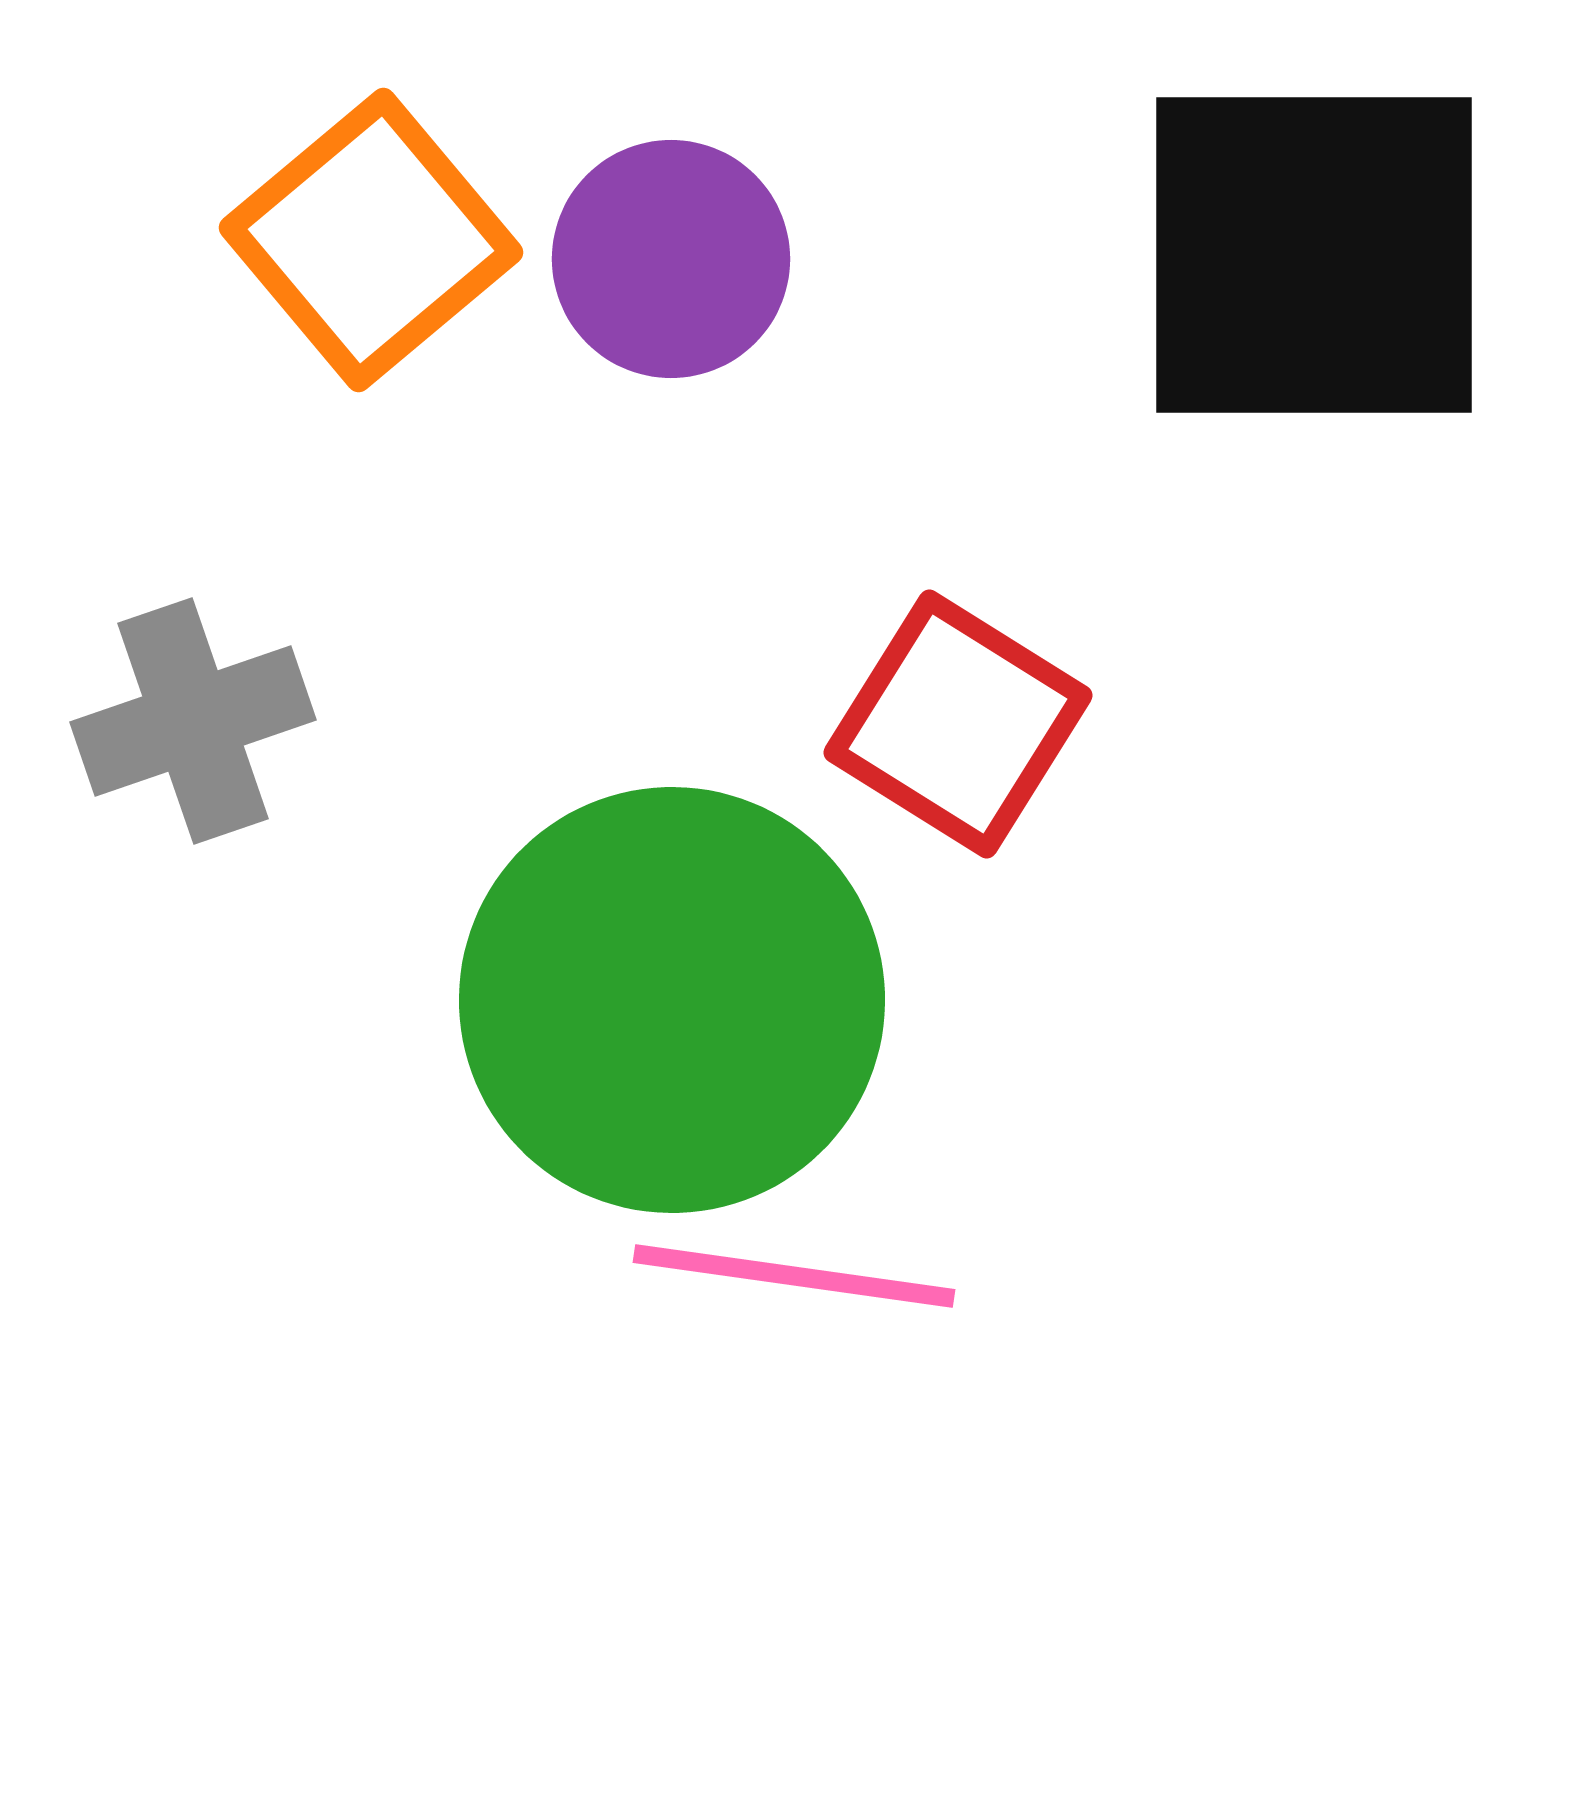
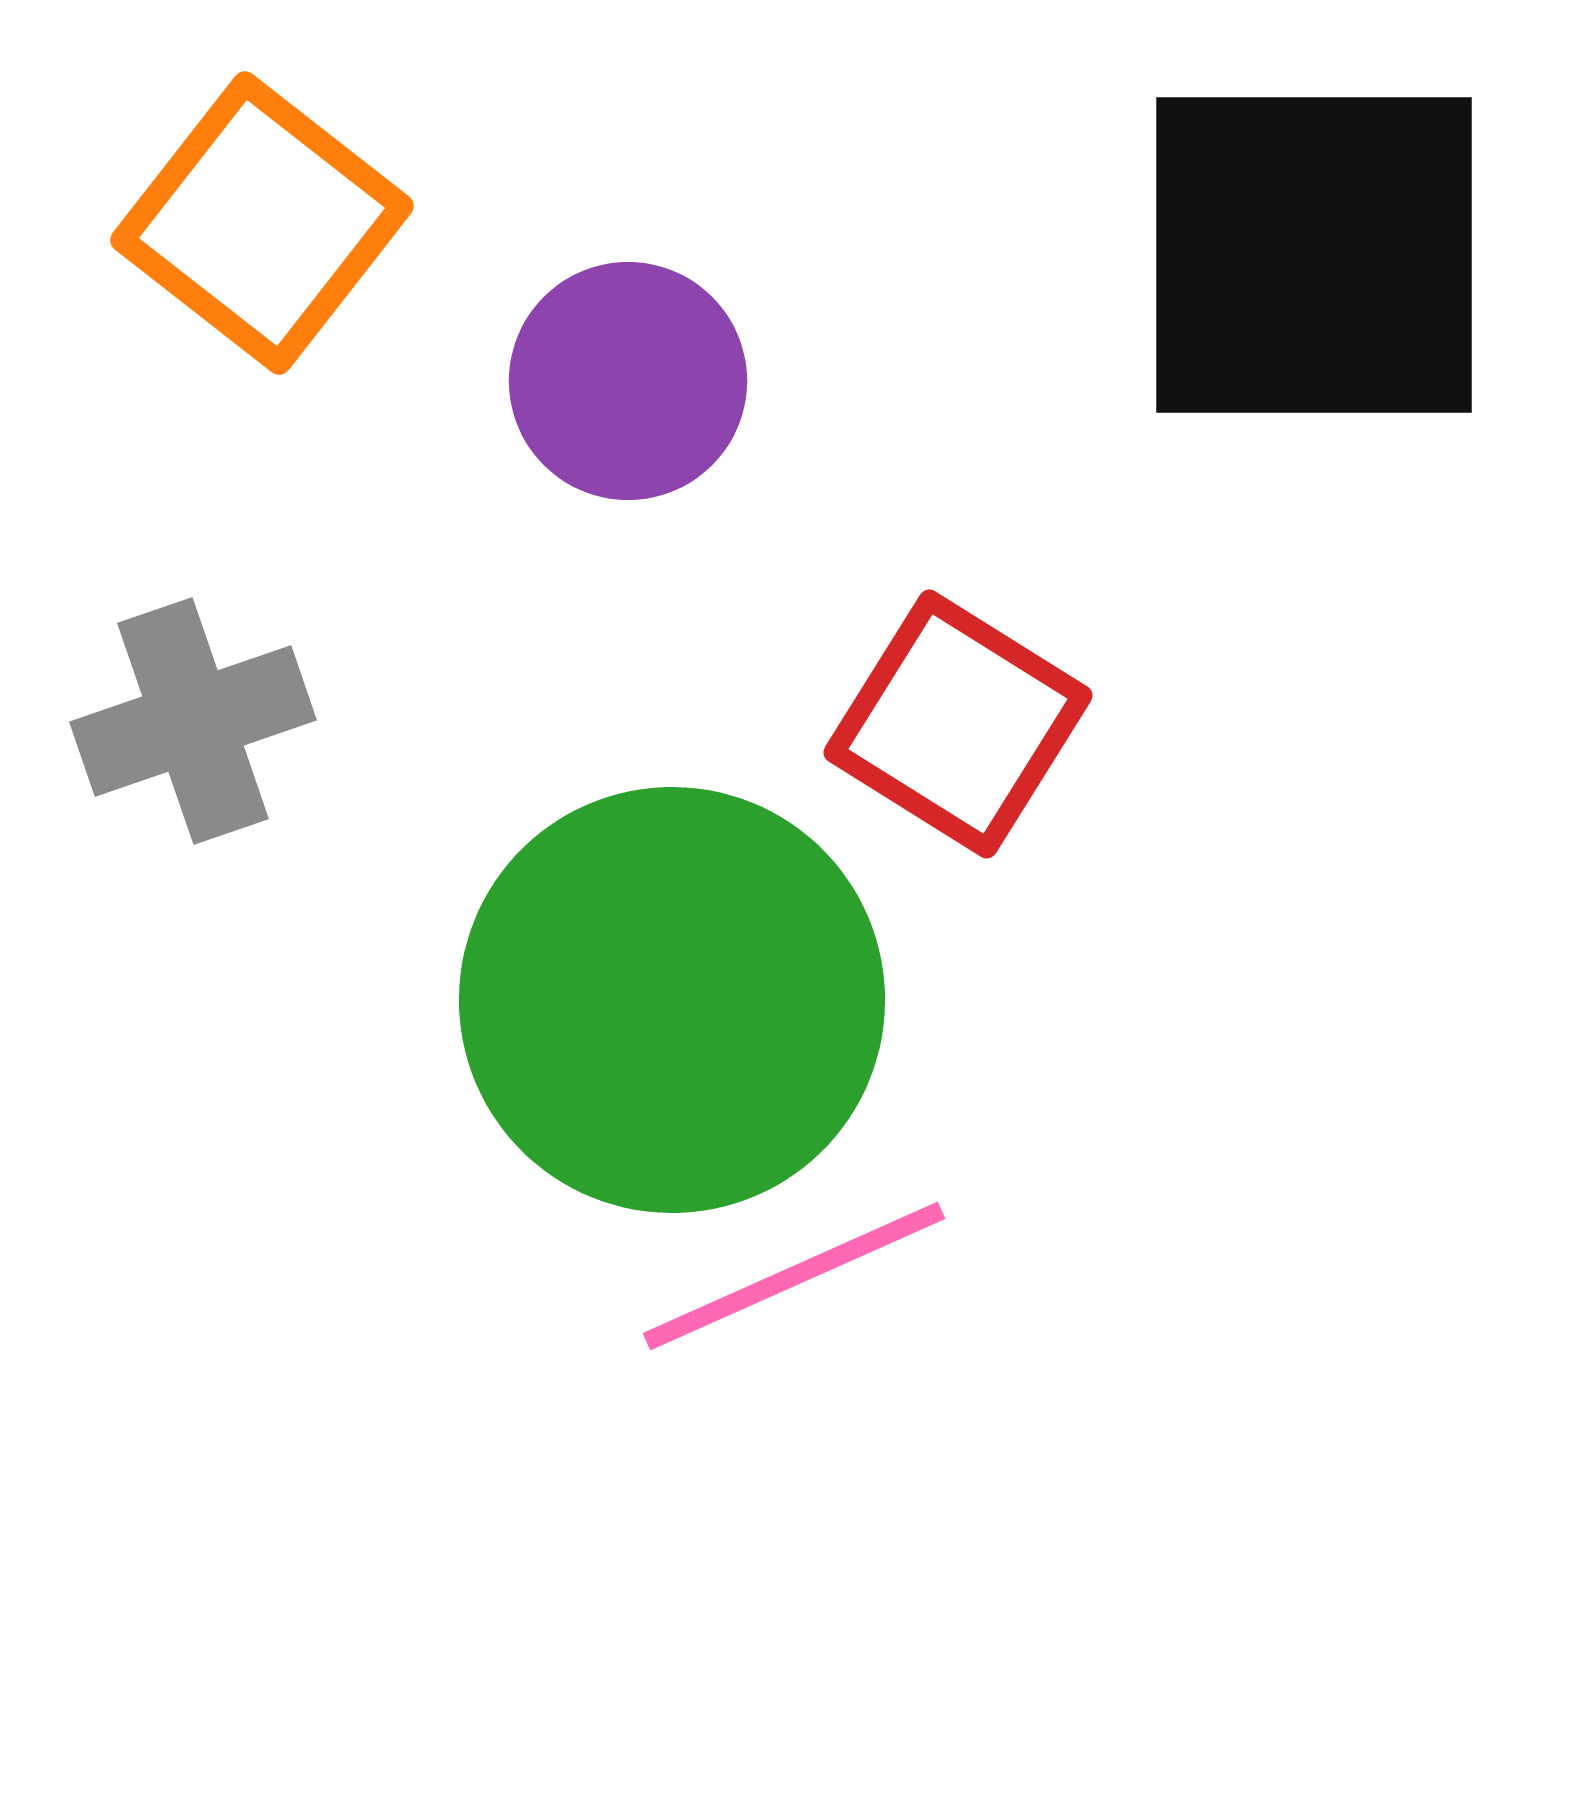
orange square: moved 109 px left, 17 px up; rotated 12 degrees counterclockwise
purple circle: moved 43 px left, 122 px down
pink line: rotated 32 degrees counterclockwise
